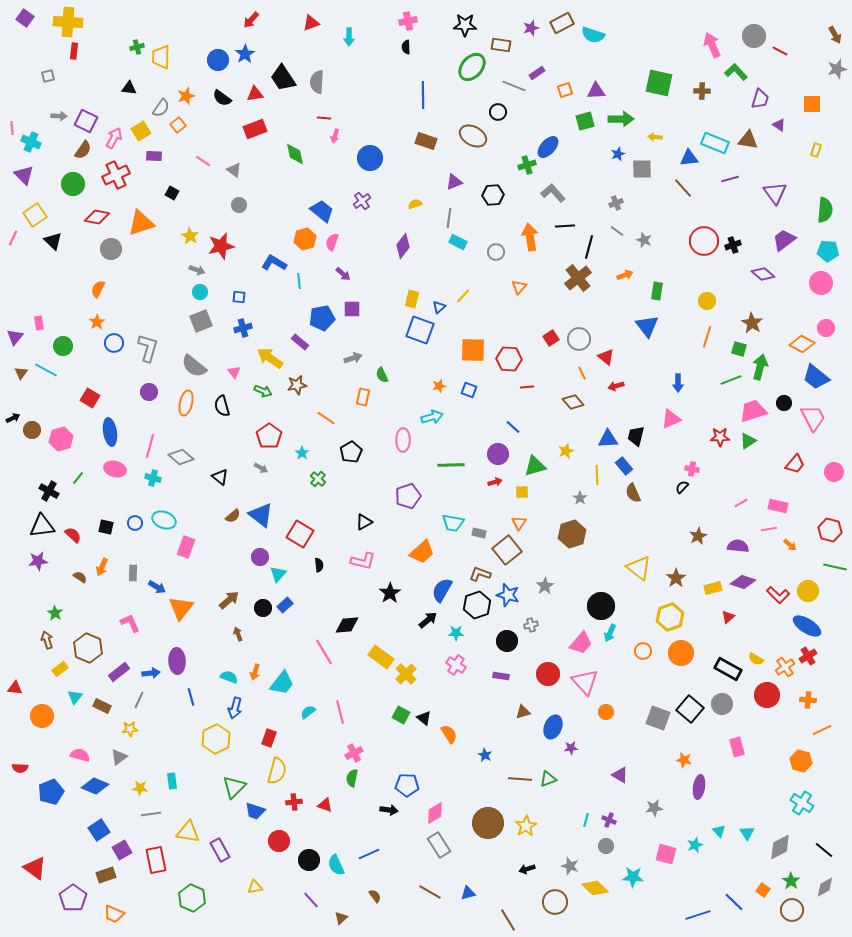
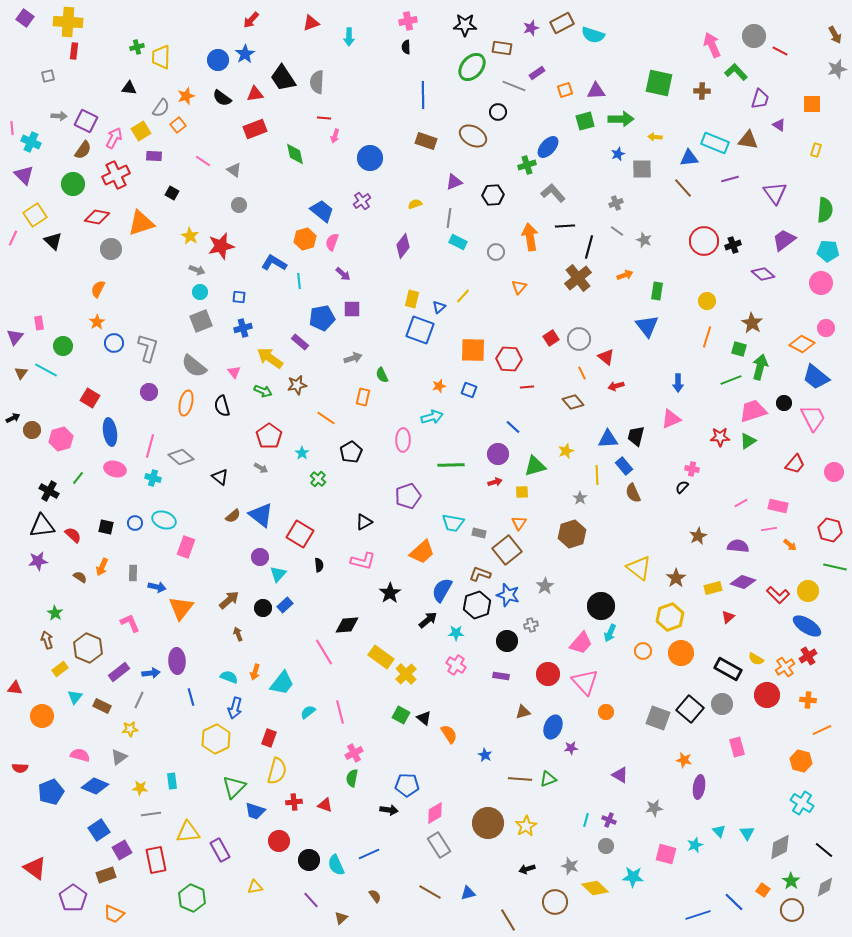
brown rectangle at (501, 45): moved 1 px right, 3 px down
blue arrow at (157, 587): rotated 18 degrees counterclockwise
yellow triangle at (188, 832): rotated 15 degrees counterclockwise
